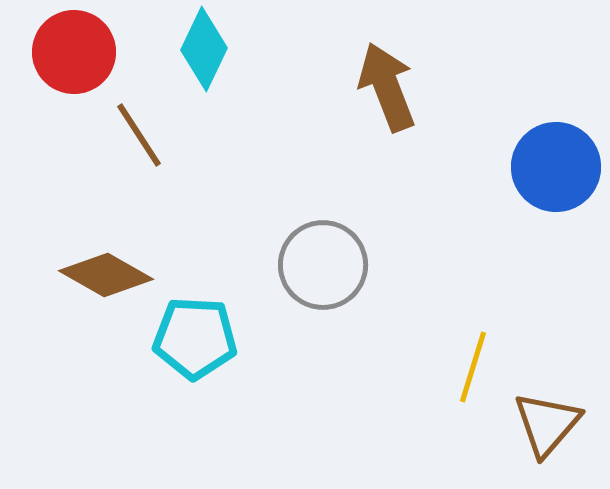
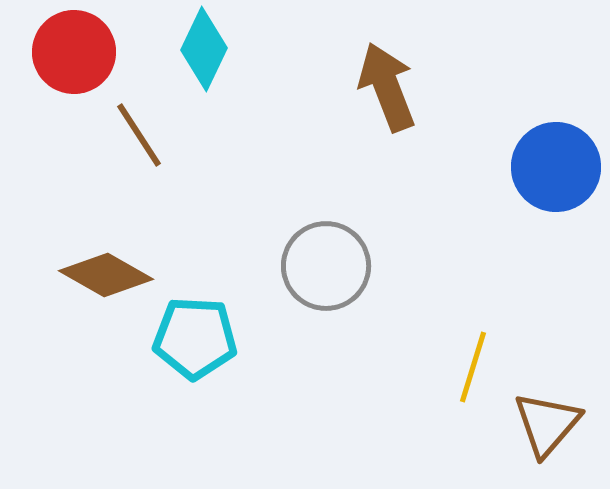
gray circle: moved 3 px right, 1 px down
